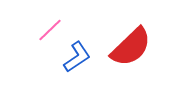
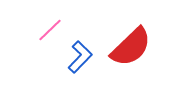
blue L-shape: moved 3 px right; rotated 12 degrees counterclockwise
